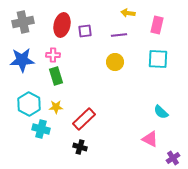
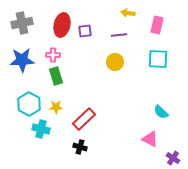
gray cross: moved 1 px left, 1 px down
purple cross: rotated 24 degrees counterclockwise
